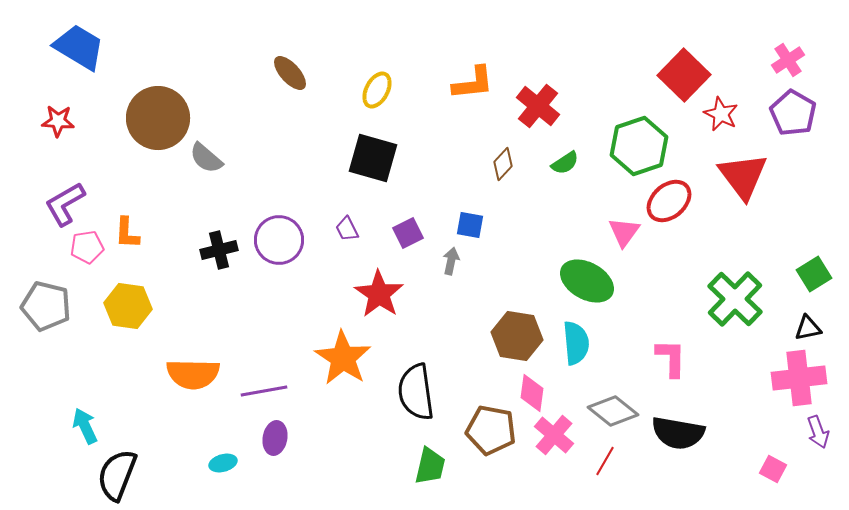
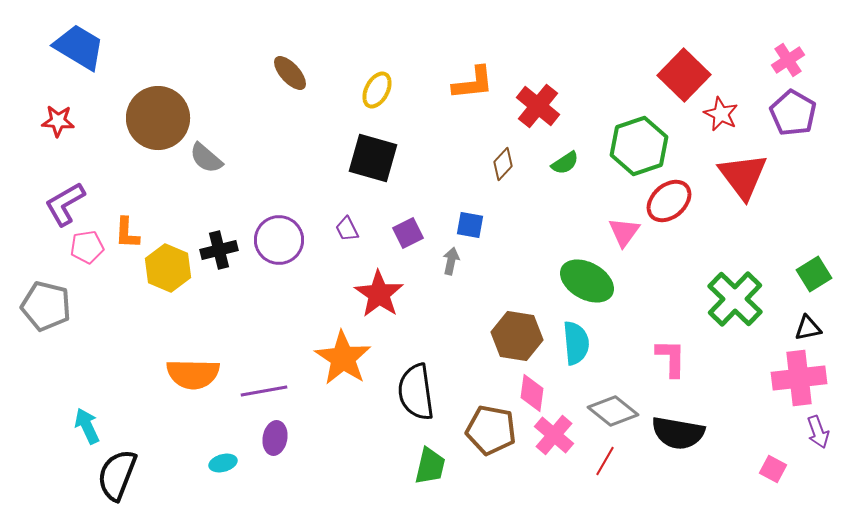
yellow hexagon at (128, 306): moved 40 px right, 38 px up; rotated 15 degrees clockwise
cyan arrow at (85, 426): moved 2 px right
